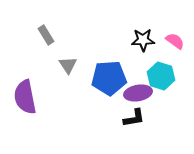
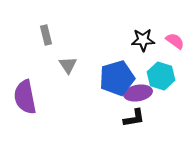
gray rectangle: rotated 18 degrees clockwise
blue pentagon: moved 8 px right; rotated 12 degrees counterclockwise
